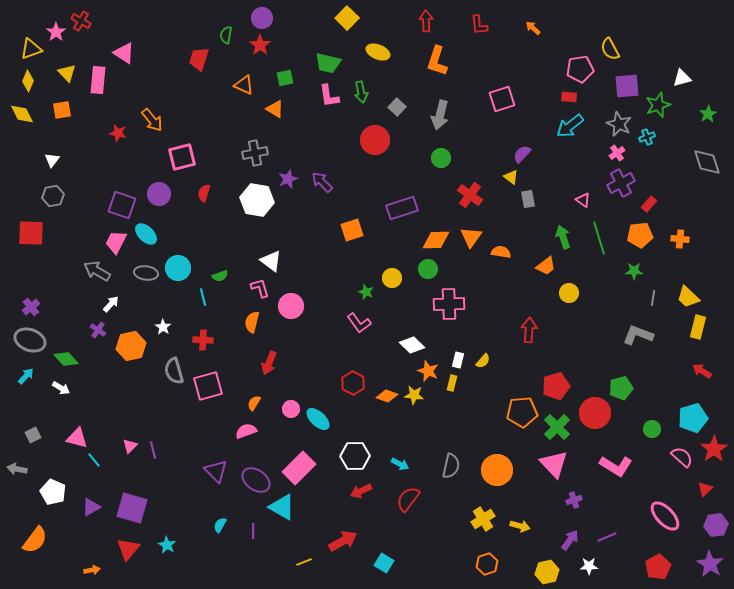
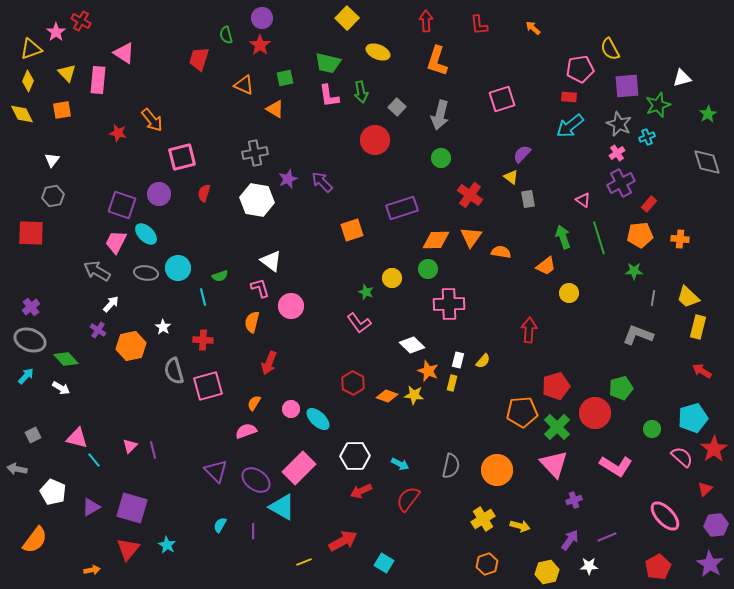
green semicircle at (226, 35): rotated 24 degrees counterclockwise
